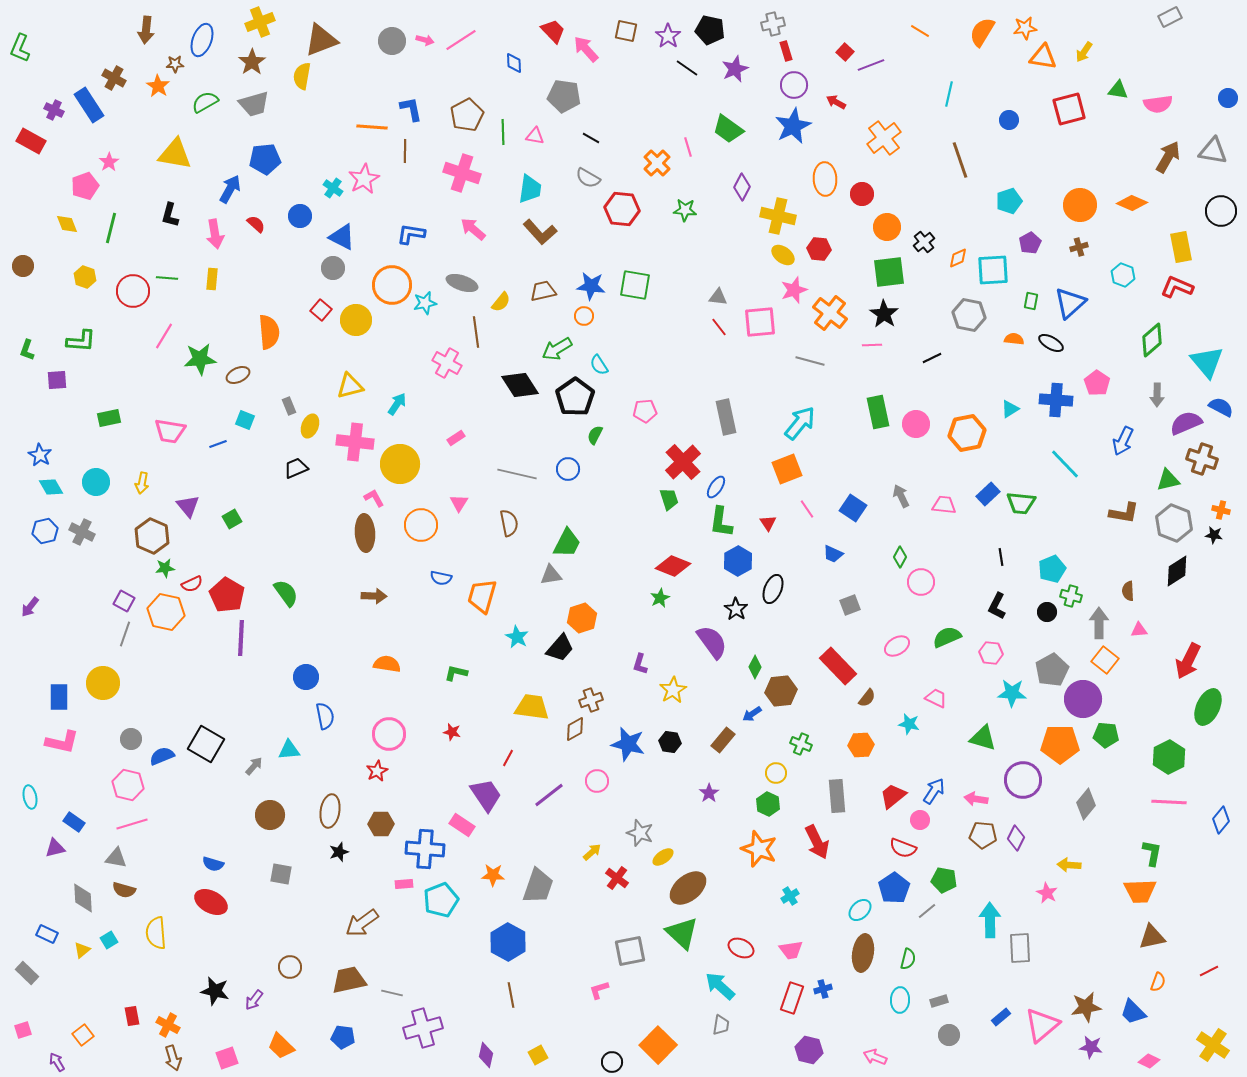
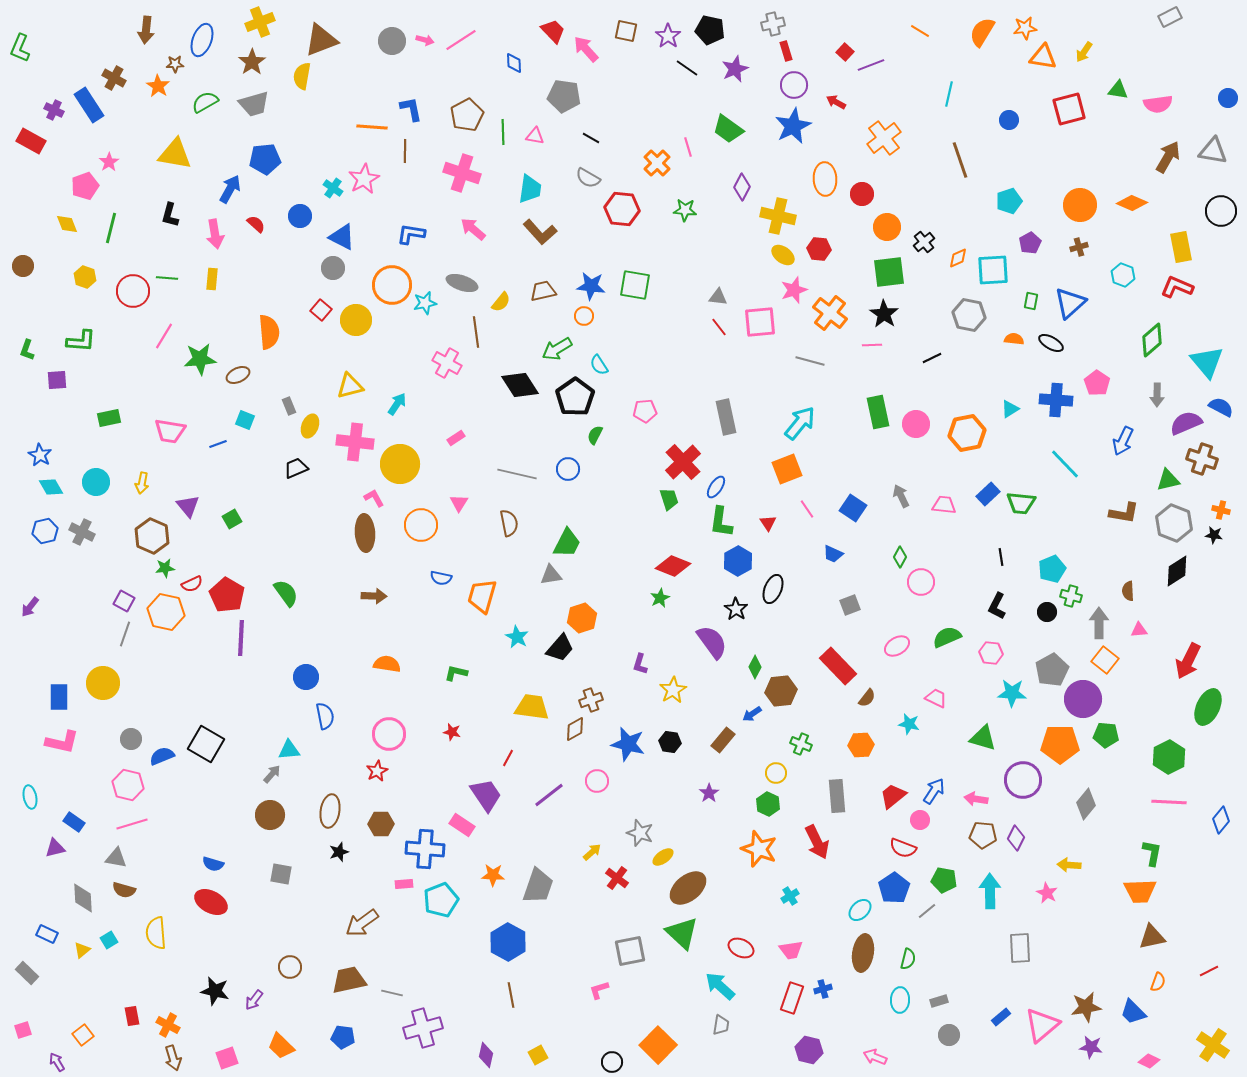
gray arrow at (254, 766): moved 18 px right, 8 px down
cyan arrow at (990, 920): moved 29 px up
